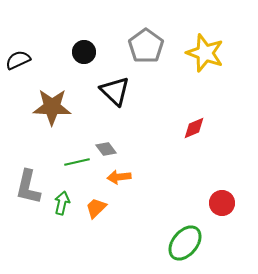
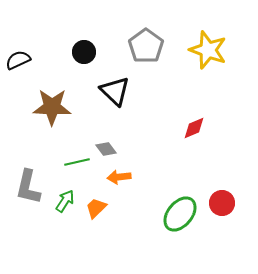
yellow star: moved 3 px right, 3 px up
green arrow: moved 3 px right, 2 px up; rotated 20 degrees clockwise
green ellipse: moved 5 px left, 29 px up
